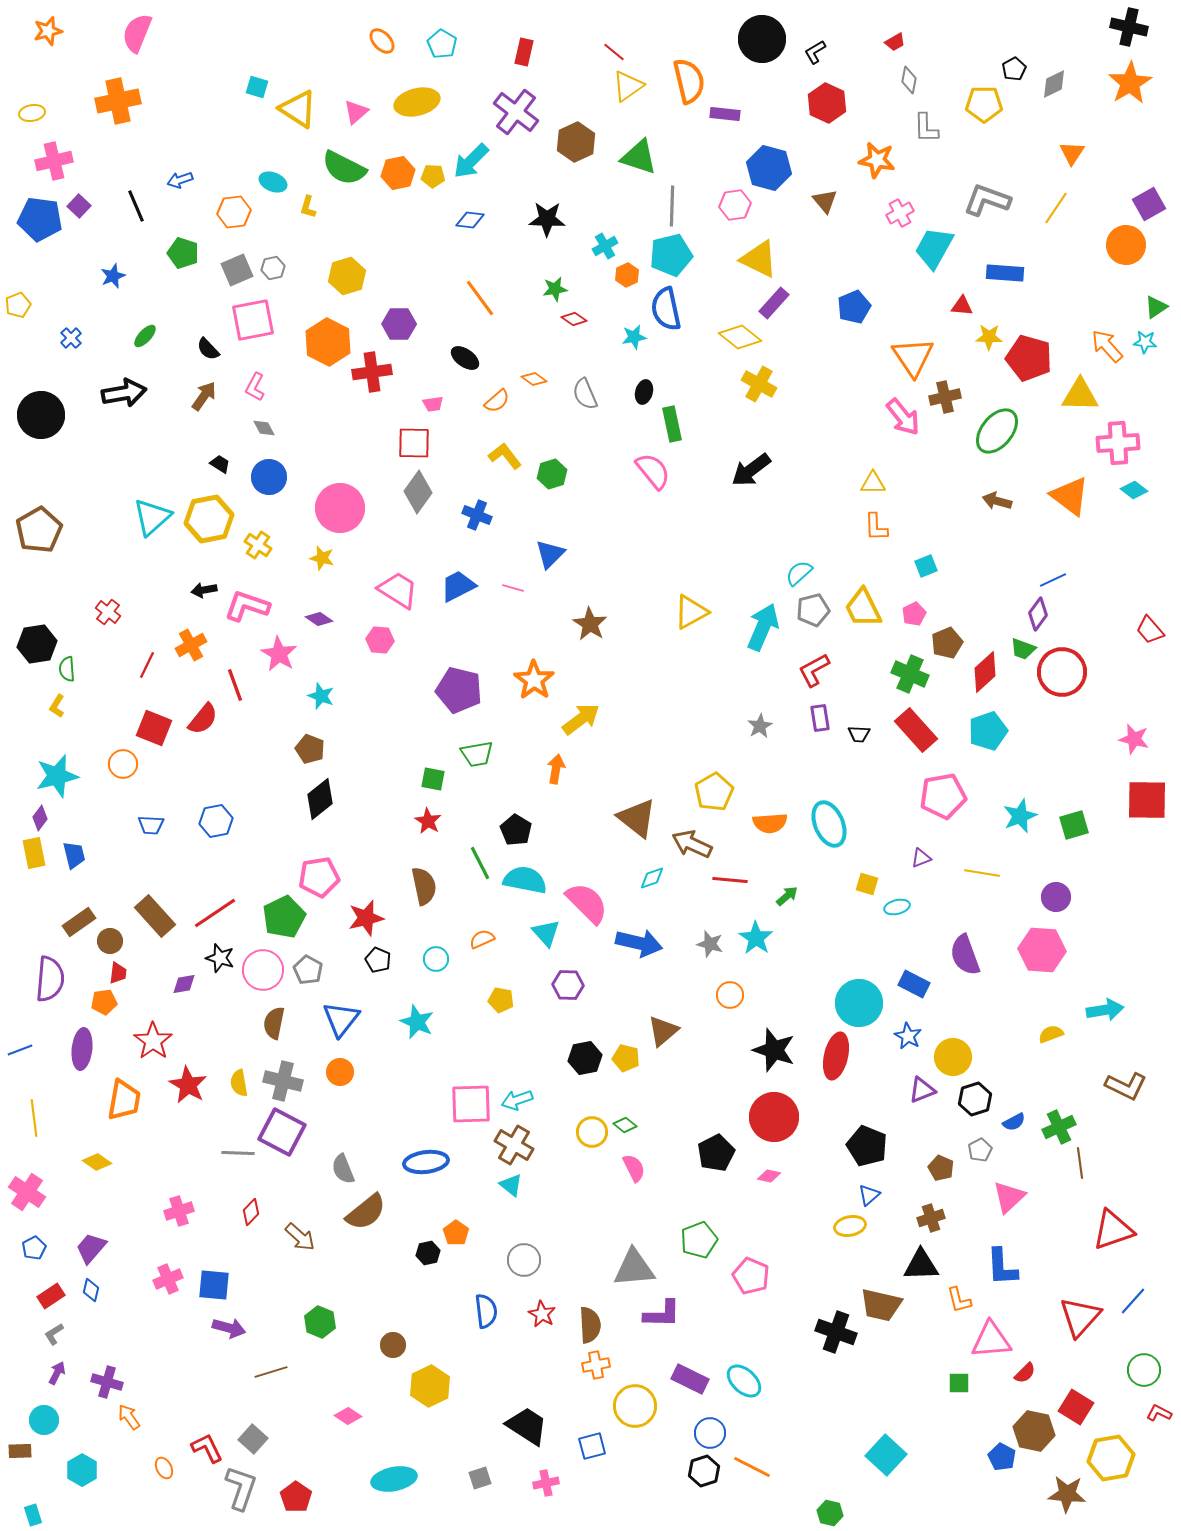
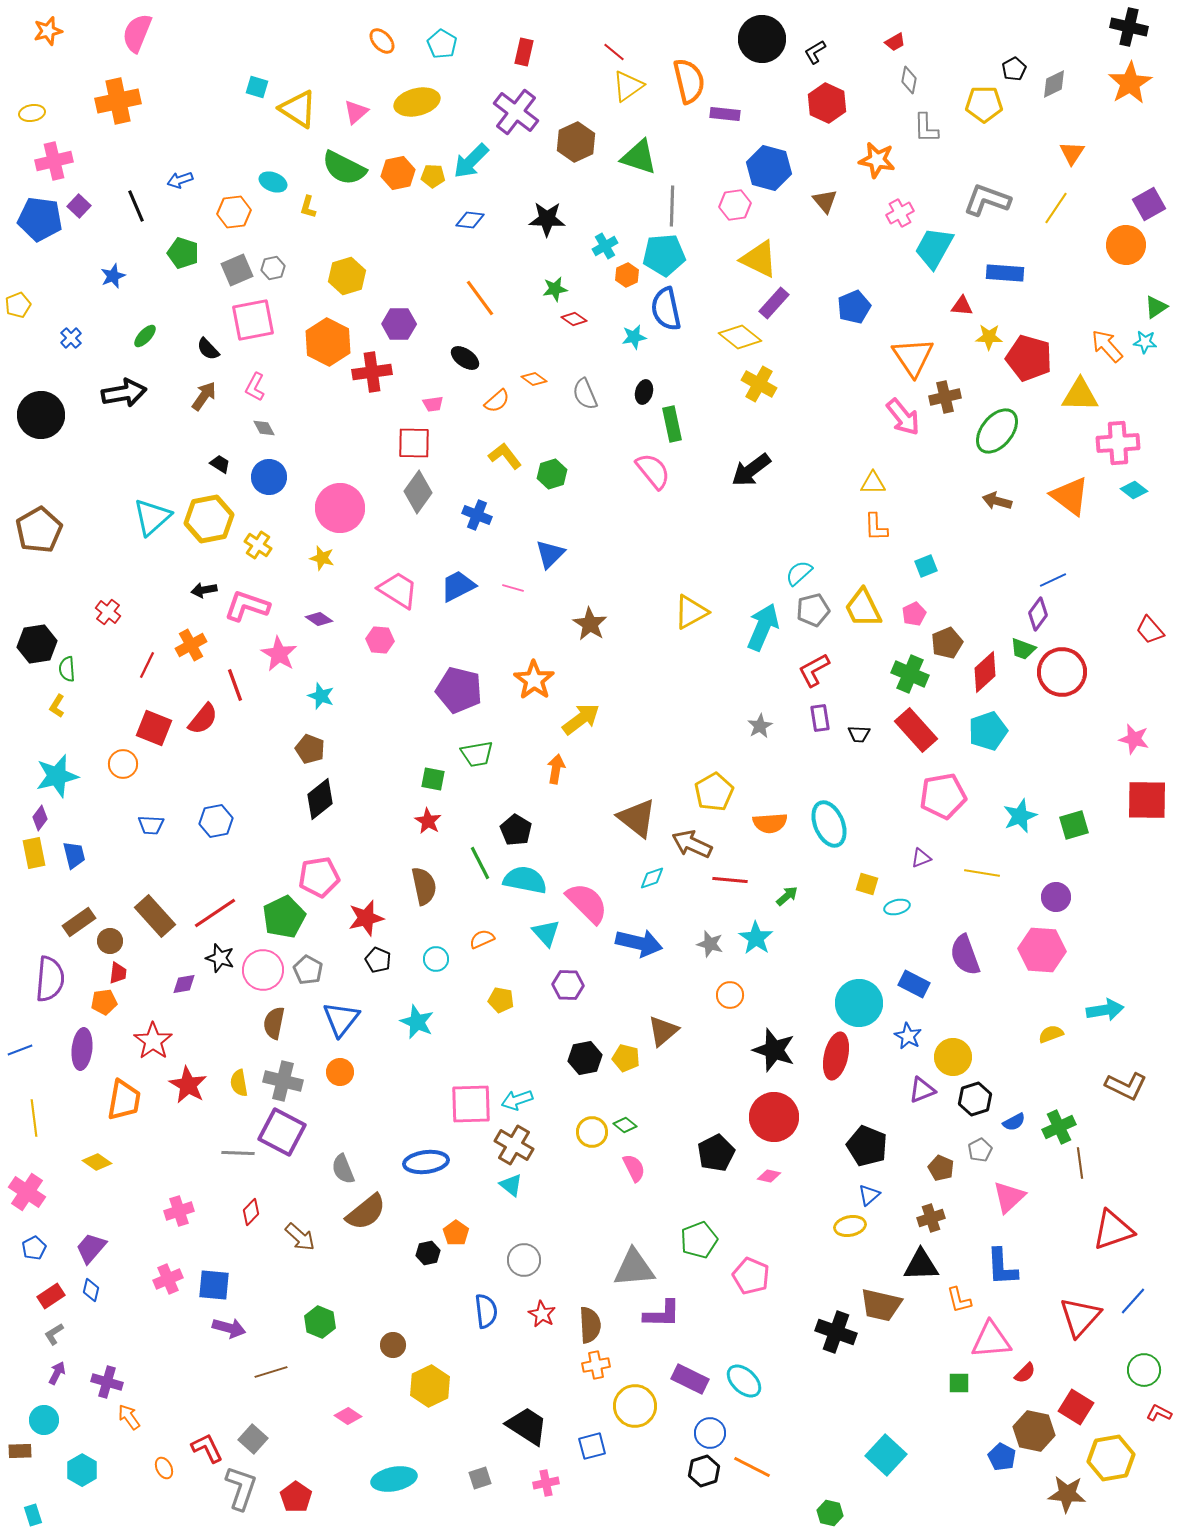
cyan pentagon at (671, 255): moved 7 px left; rotated 9 degrees clockwise
